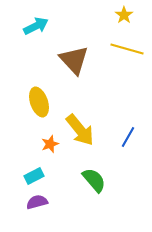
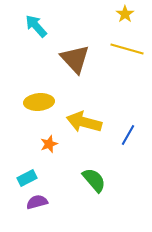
yellow star: moved 1 px right, 1 px up
cyan arrow: rotated 105 degrees counterclockwise
brown triangle: moved 1 px right, 1 px up
yellow ellipse: rotated 76 degrees counterclockwise
yellow arrow: moved 4 px right, 8 px up; rotated 144 degrees clockwise
blue line: moved 2 px up
orange star: moved 1 px left
cyan rectangle: moved 7 px left, 2 px down
